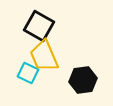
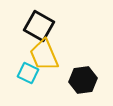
yellow trapezoid: moved 1 px up
